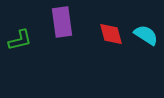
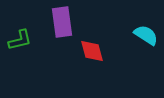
red diamond: moved 19 px left, 17 px down
